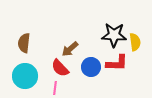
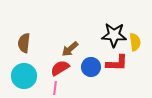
red semicircle: rotated 102 degrees clockwise
cyan circle: moved 1 px left
